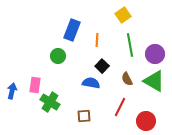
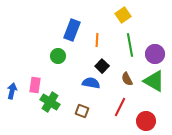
brown square: moved 2 px left, 5 px up; rotated 24 degrees clockwise
